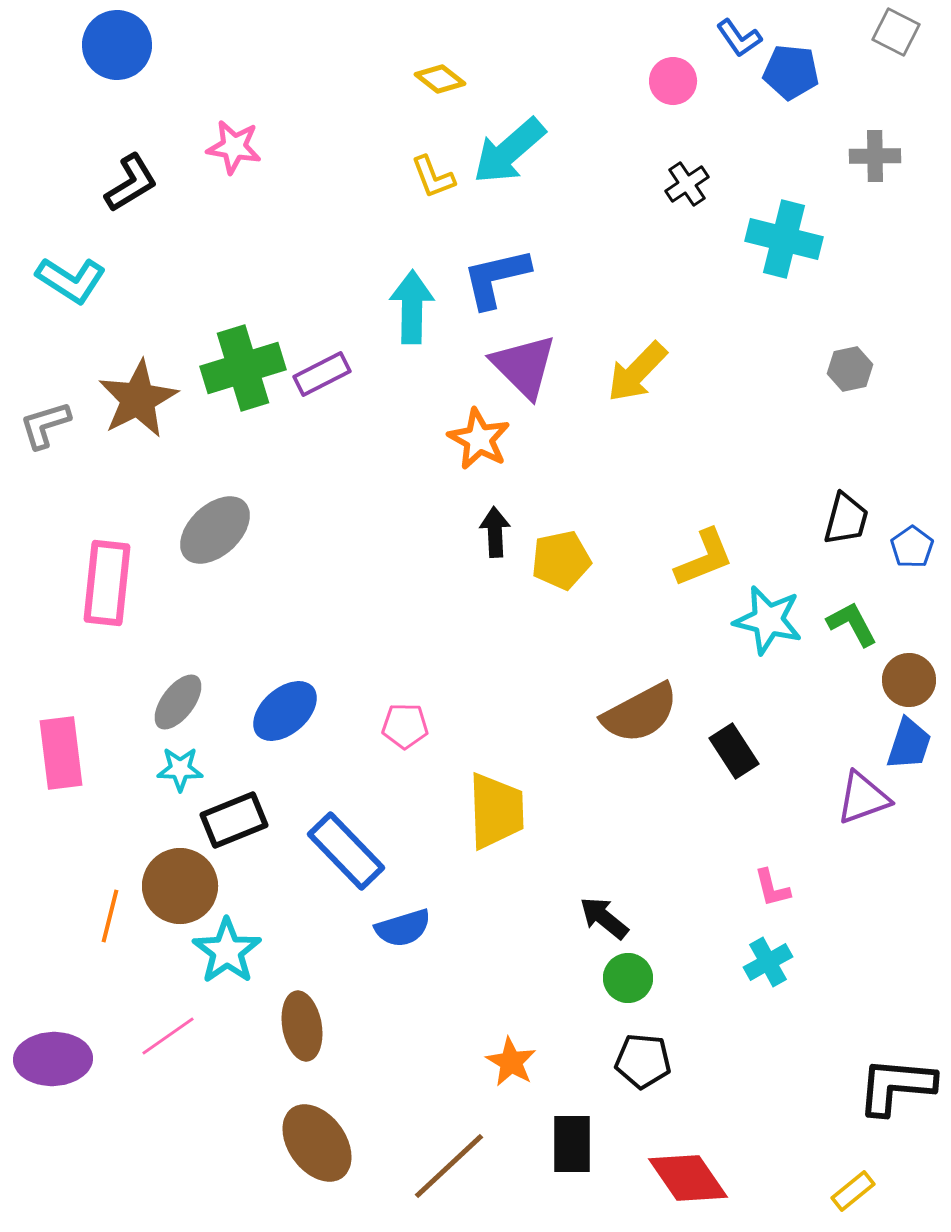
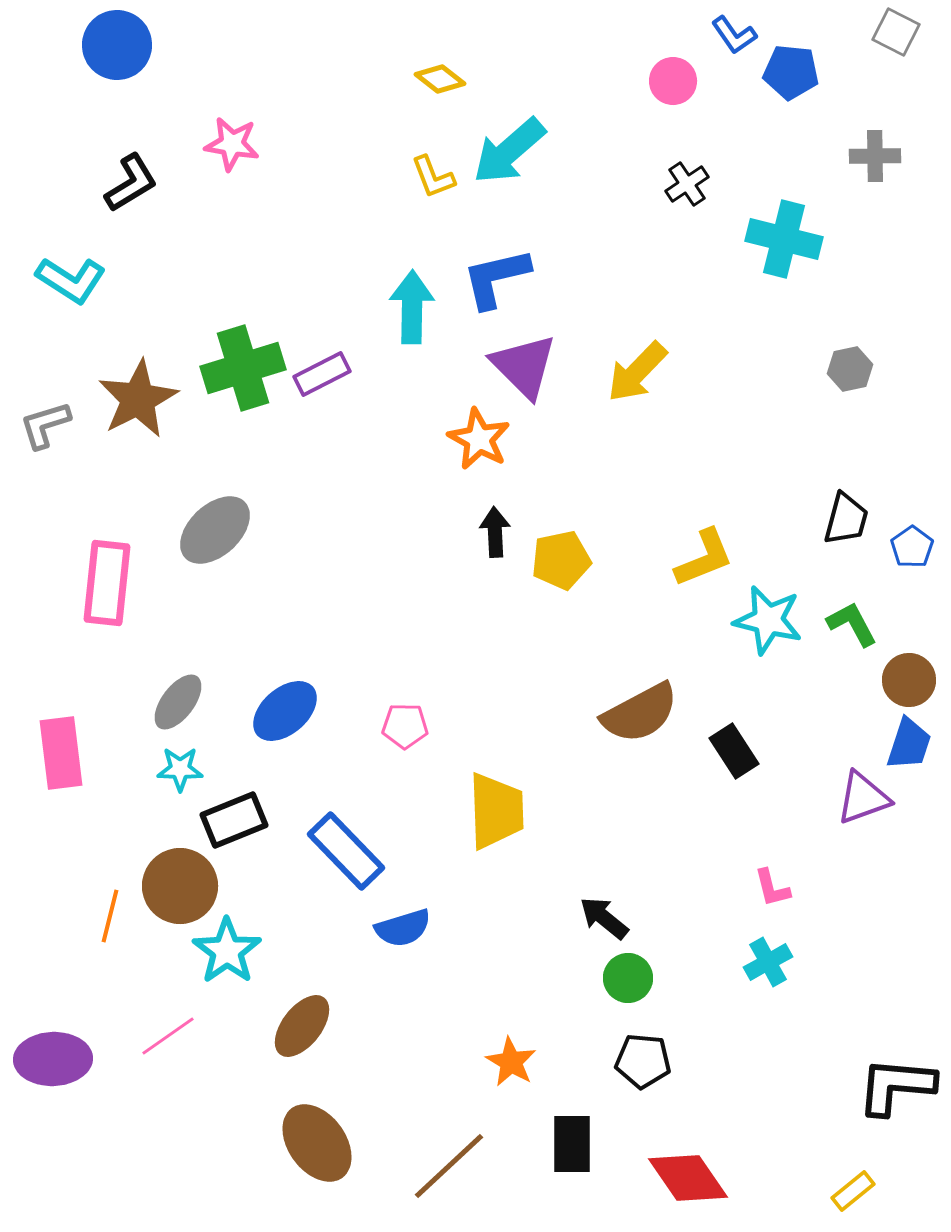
blue L-shape at (739, 38): moved 5 px left, 3 px up
pink star at (234, 147): moved 2 px left, 3 px up
brown ellipse at (302, 1026): rotated 48 degrees clockwise
